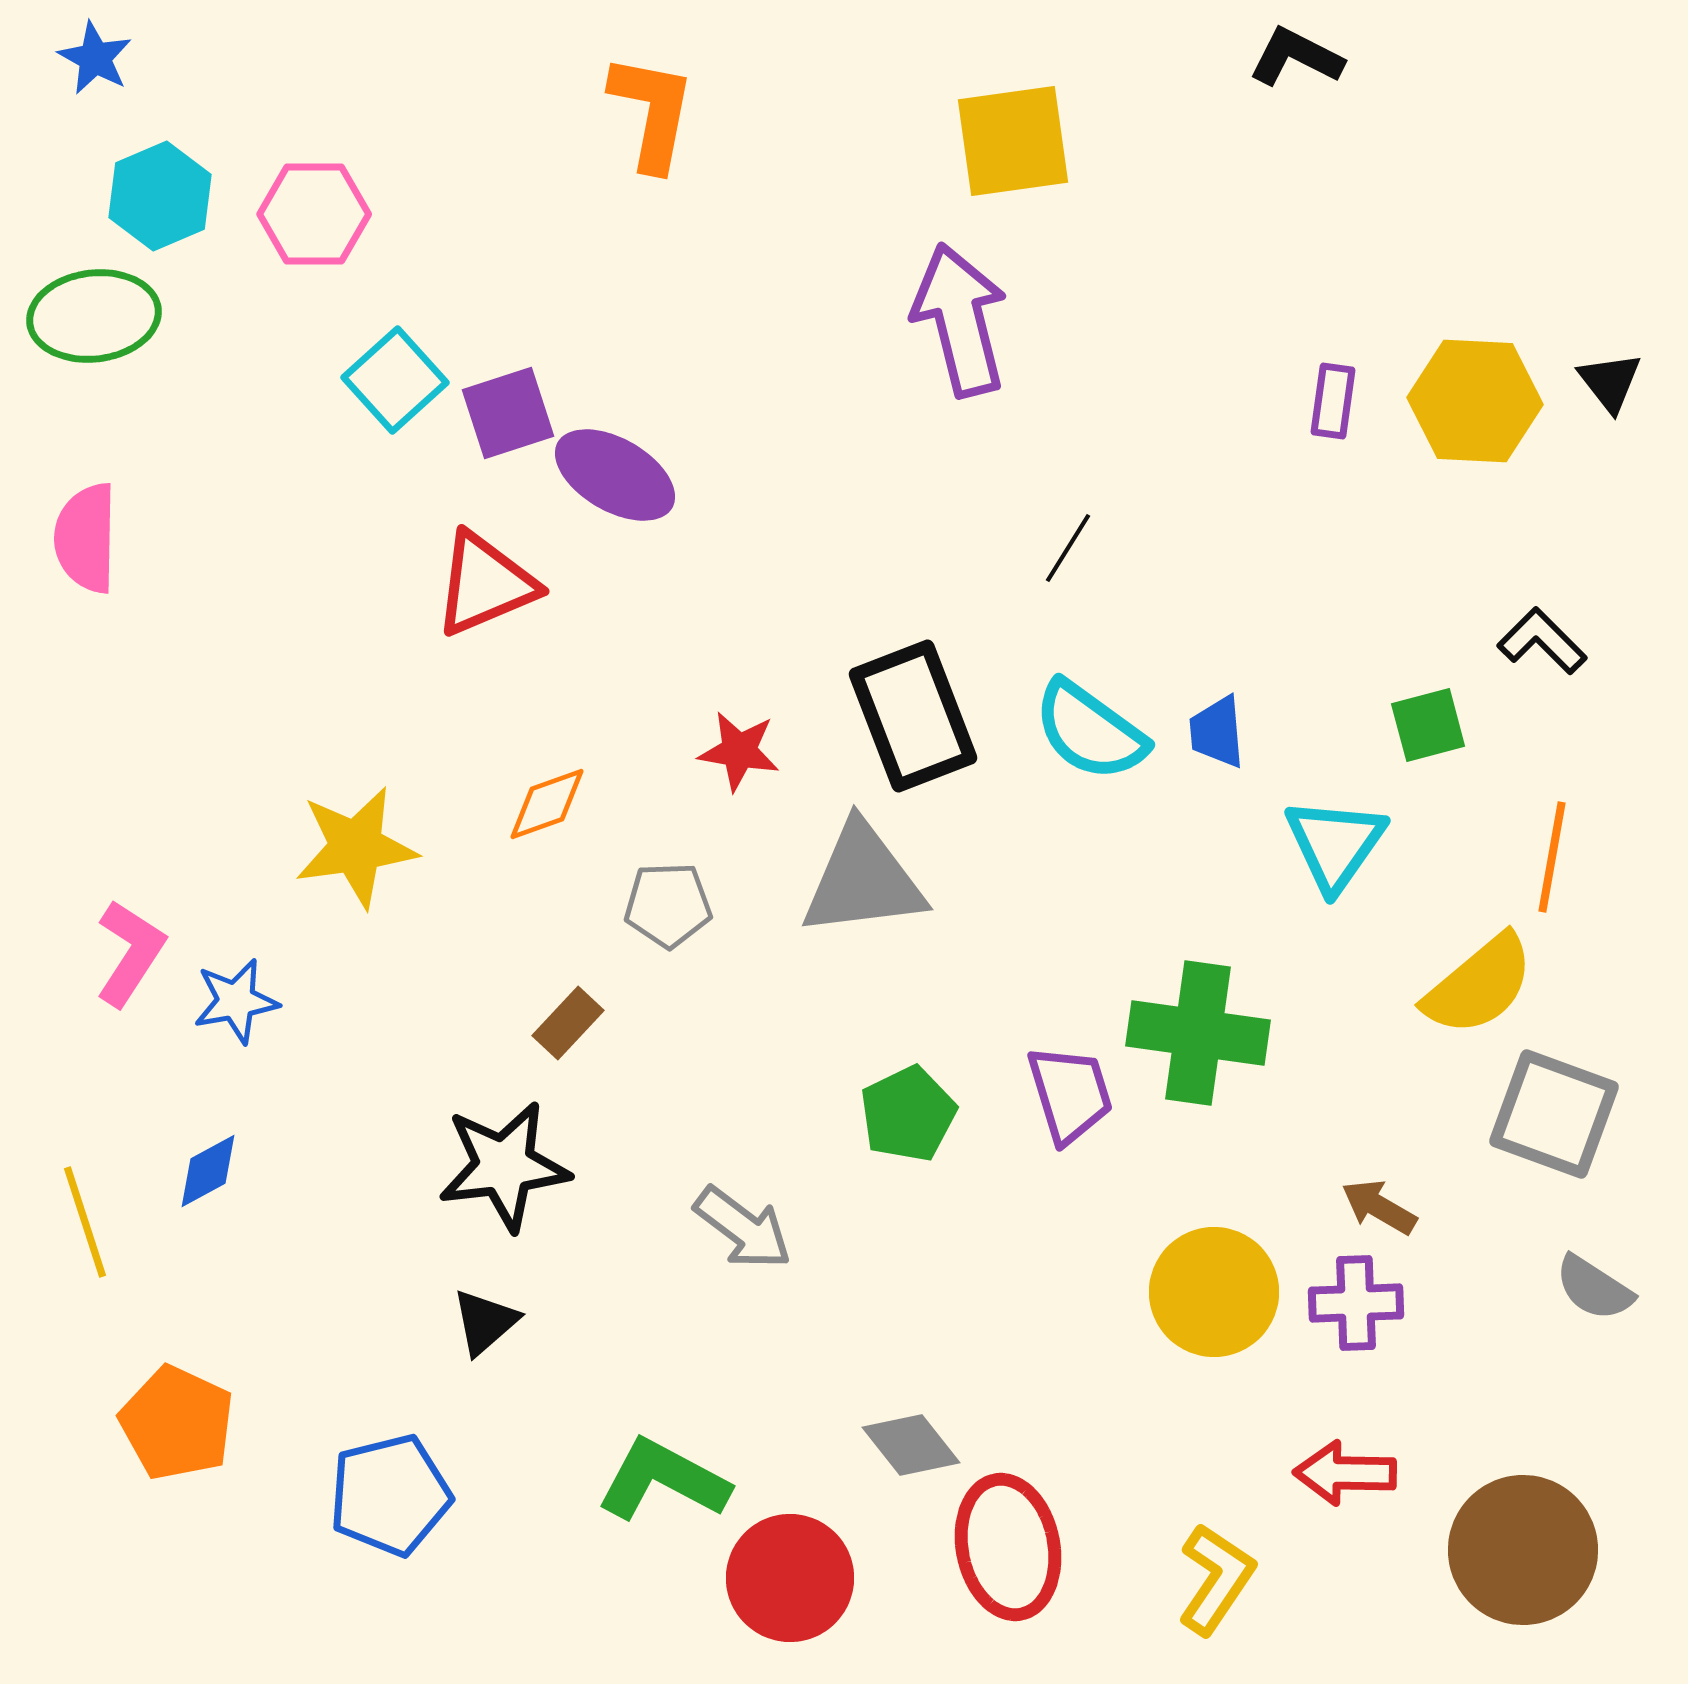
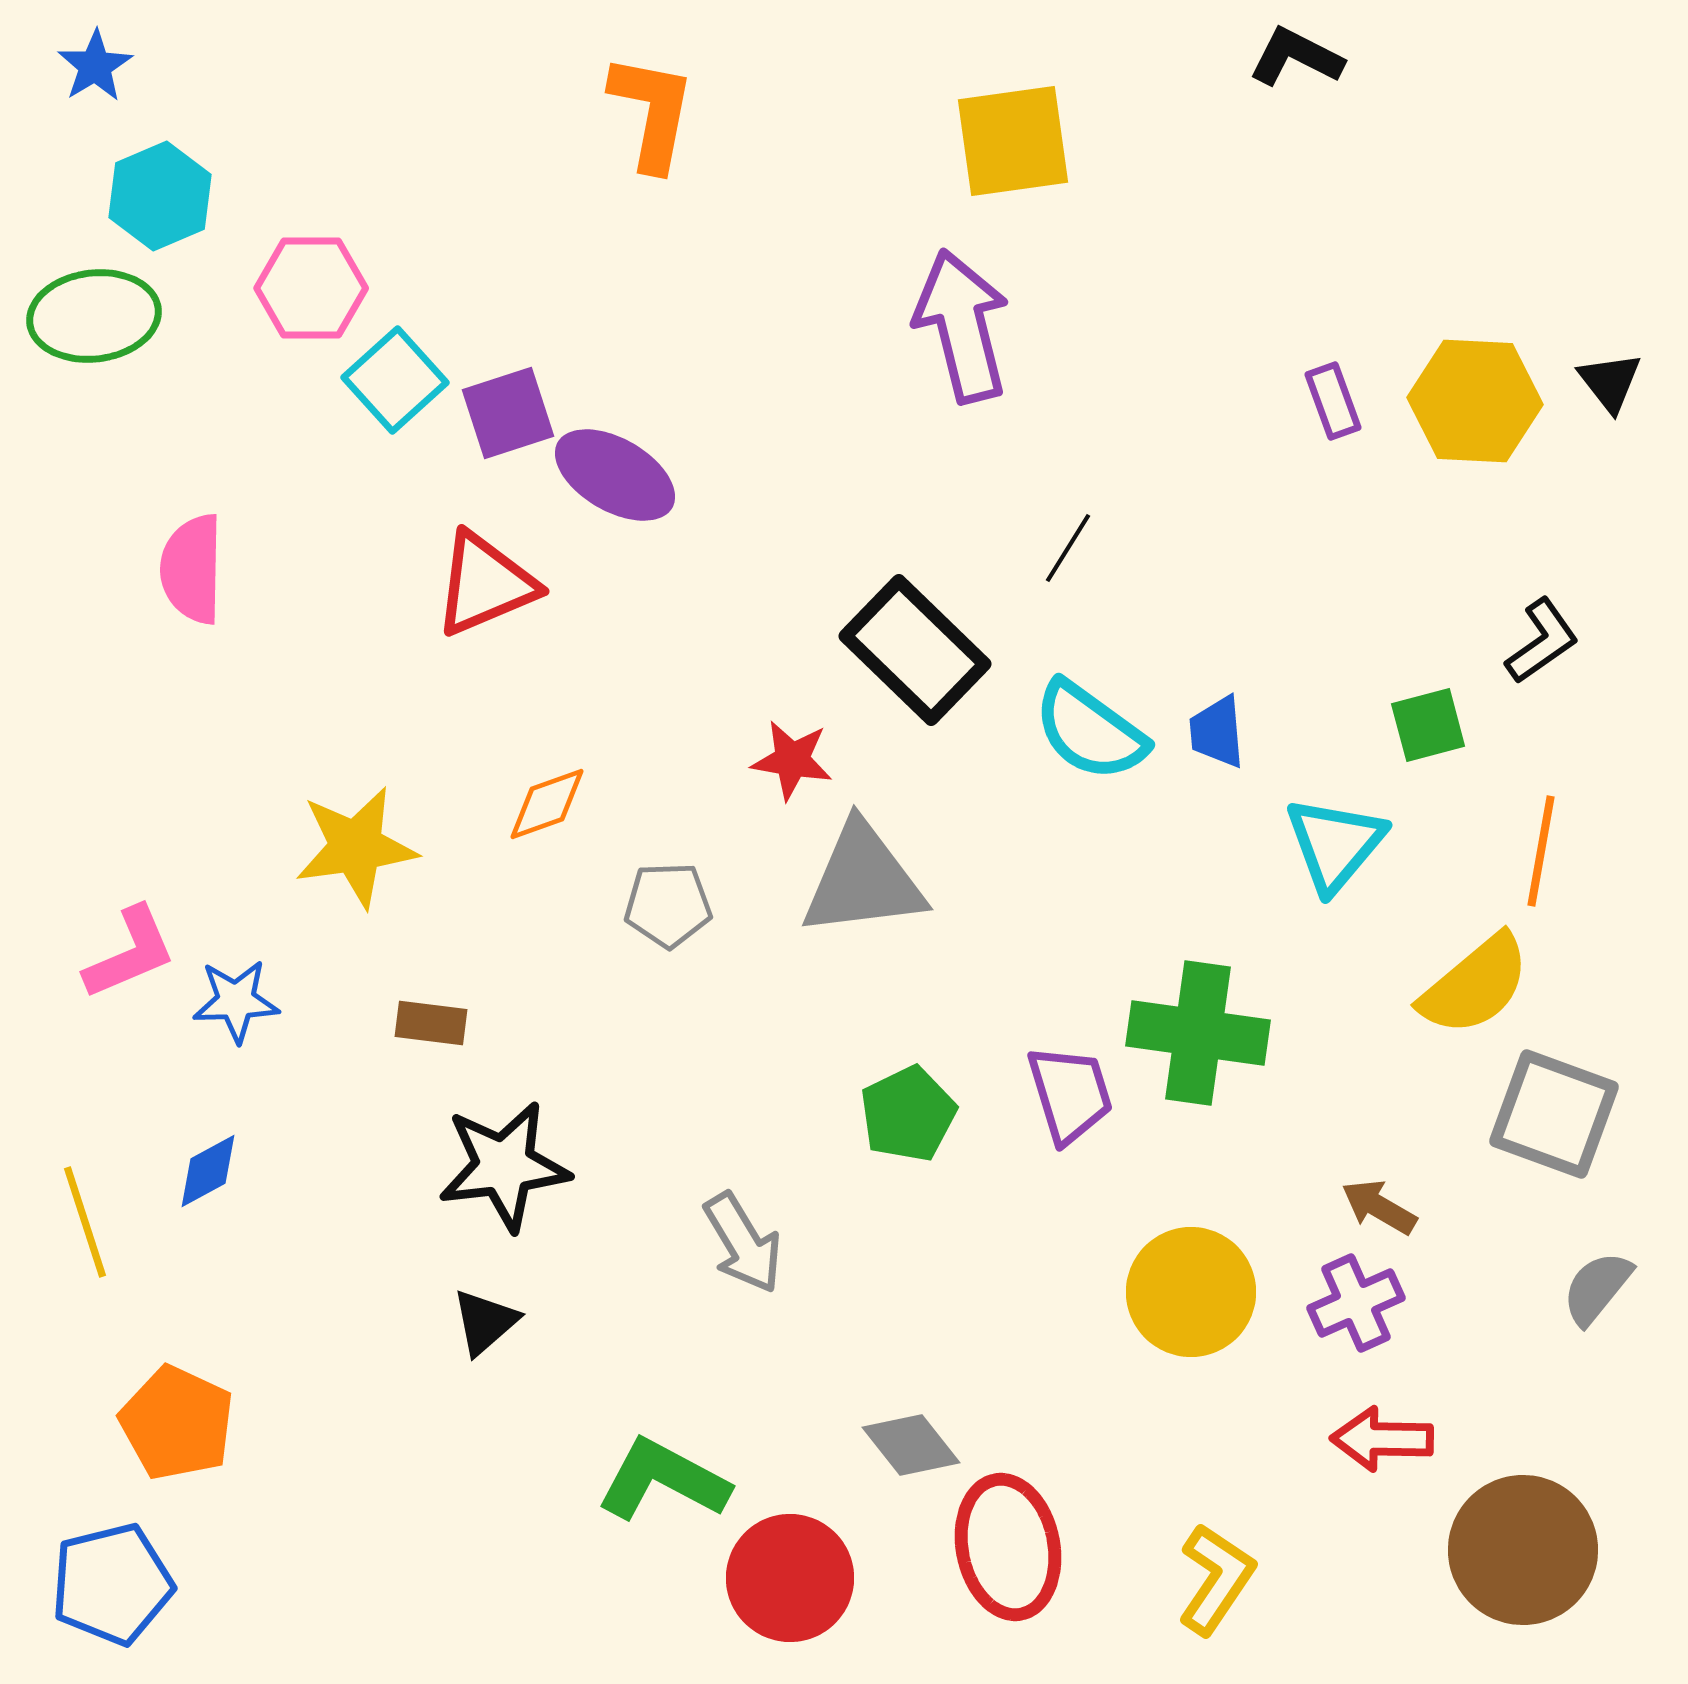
blue star at (95, 58): moved 8 px down; rotated 12 degrees clockwise
pink hexagon at (314, 214): moved 3 px left, 74 px down
purple arrow at (960, 320): moved 2 px right, 6 px down
purple rectangle at (1333, 401): rotated 28 degrees counterclockwise
pink semicircle at (86, 538): moved 106 px right, 31 px down
black L-shape at (1542, 641): rotated 100 degrees clockwise
black rectangle at (913, 716): moved 2 px right, 66 px up; rotated 25 degrees counterclockwise
red star at (739, 751): moved 53 px right, 9 px down
cyan triangle at (1335, 844): rotated 5 degrees clockwise
orange line at (1552, 857): moved 11 px left, 6 px up
pink L-shape at (130, 953): rotated 34 degrees clockwise
yellow semicircle at (1479, 985): moved 4 px left
blue star at (236, 1001): rotated 8 degrees clockwise
brown rectangle at (568, 1023): moved 137 px left; rotated 54 degrees clockwise
gray arrow at (743, 1228): moved 15 px down; rotated 22 degrees clockwise
gray semicircle at (1594, 1288): moved 3 px right; rotated 96 degrees clockwise
yellow circle at (1214, 1292): moved 23 px left
purple cross at (1356, 1303): rotated 22 degrees counterclockwise
red arrow at (1345, 1473): moved 37 px right, 34 px up
blue pentagon at (390, 1495): moved 278 px left, 89 px down
